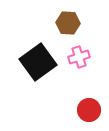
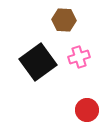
brown hexagon: moved 4 px left, 3 px up
red circle: moved 2 px left
